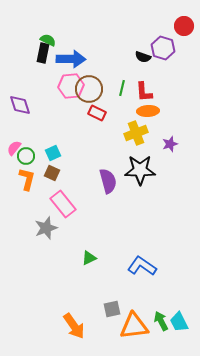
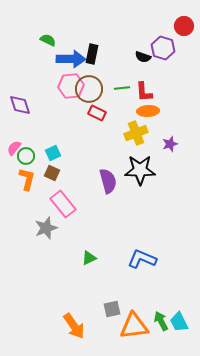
black rectangle: moved 49 px right, 1 px down
green line: rotated 70 degrees clockwise
blue L-shape: moved 7 px up; rotated 12 degrees counterclockwise
